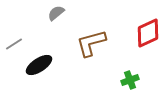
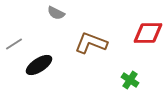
gray semicircle: rotated 114 degrees counterclockwise
red diamond: rotated 24 degrees clockwise
brown L-shape: rotated 36 degrees clockwise
green cross: rotated 36 degrees counterclockwise
